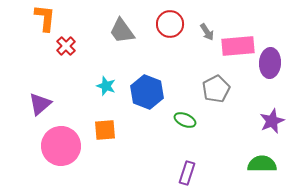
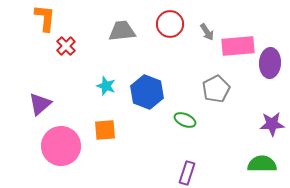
gray trapezoid: rotated 120 degrees clockwise
purple star: moved 3 px down; rotated 20 degrees clockwise
